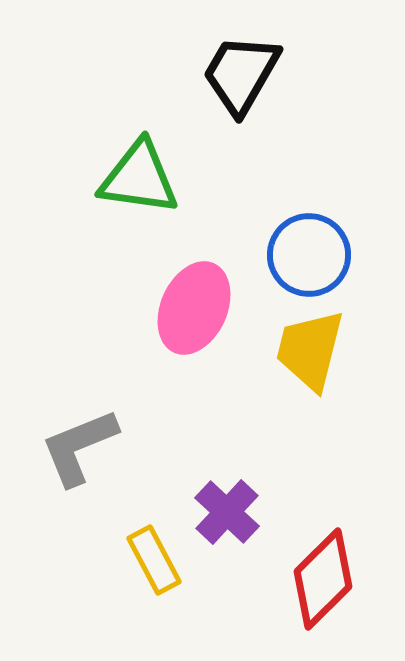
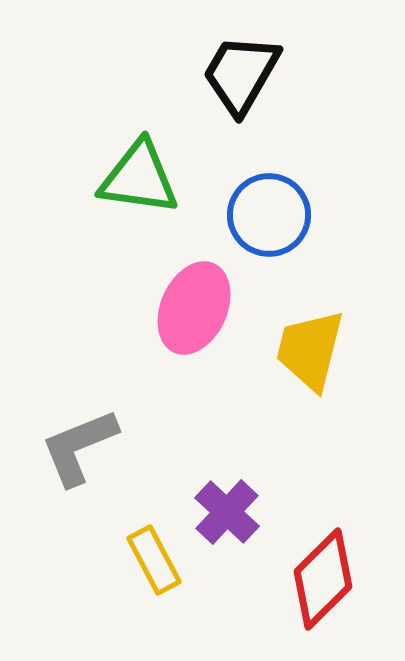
blue circle: moved 40 px left, 40 px up
